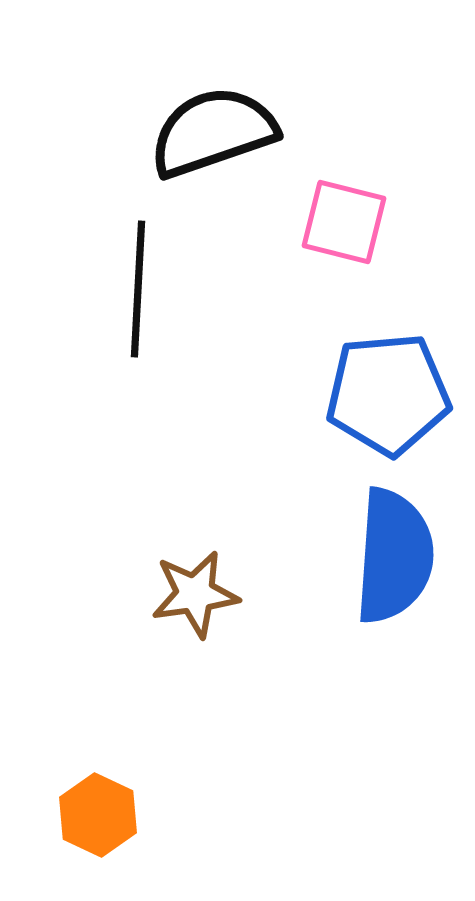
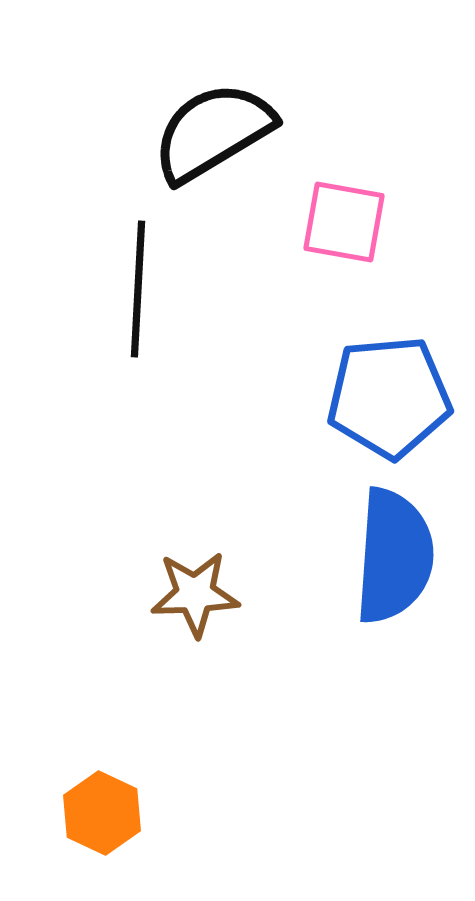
black semicircle: rotated 12 degrees counterclockwise
pink square: rotated 4 degrees counterclockwise
blue pentagon: moved 1 px right, 3 px down
brown star: rotated 6 degrees clockwise
orange hexagon: moved 4 px right, 2 px up
